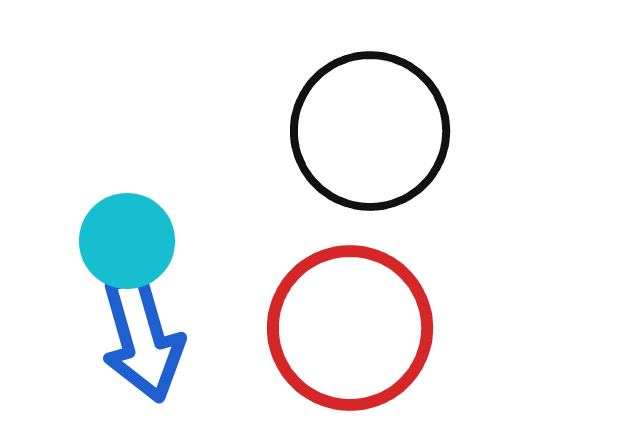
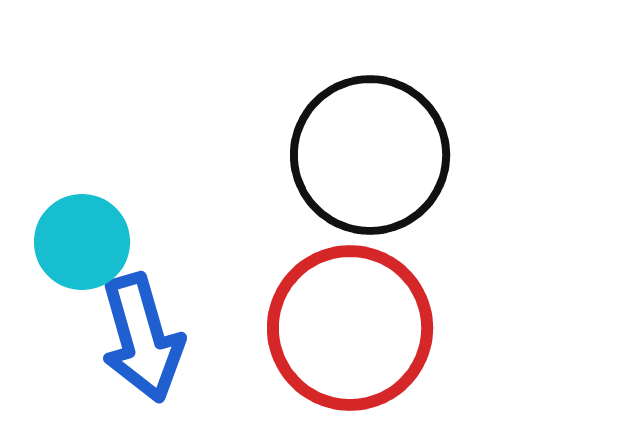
black circle: moved 24 px down
cyan circle: moved 45 px left, 1 px down
